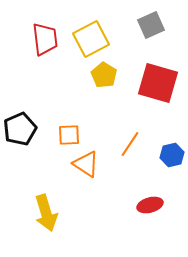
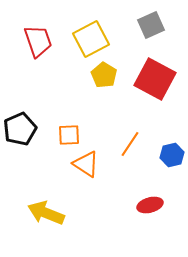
red trapezoid: moved 7 px left, 2 px down; rotated 12 degrees counterclockwise
red square: moved 3 px left, 4 px up; rotated 12 degrees clockwise
yellow arrow: rotated 129 degrees clockwise
